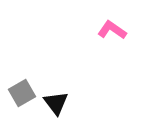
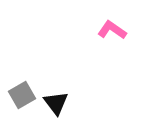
gray square: moved 2 px down
